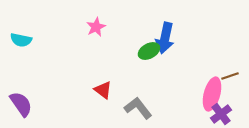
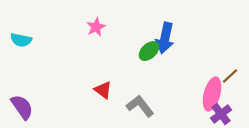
green ellipse: rotated 15 degrees counterclockwise
brown line: rotated 24 degrees counterclockwise
purple semicircle: moved 1 px right, 3 px down
gray L-shape: moved 2 px right, 2 px up
